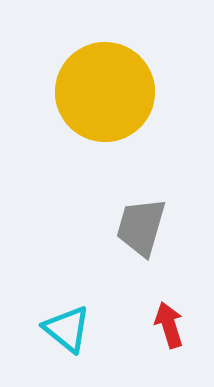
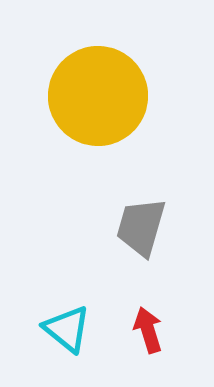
yellow circle: moved 7 px left, 4 px down
red arrow: moved 21 px left, 5 px down
